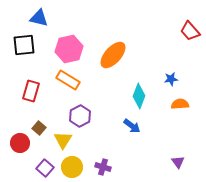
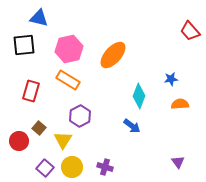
red circle: moved 1 px left, 2 px up
purple cross: moved 2 px right
